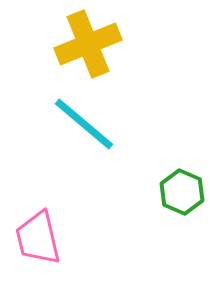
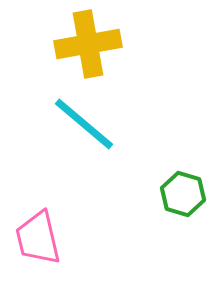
yellow cross: rotated 12 degrees clockwise
green hexagon: moved 1 px right, 2 px down; rotated 6 degrees counterclockwise
